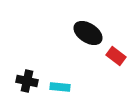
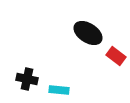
black cross: moved 2 px up
cyan rectangle: moved 1 px left, 3 px down
